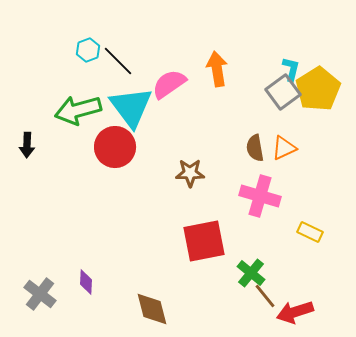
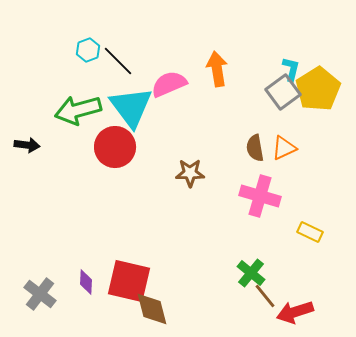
pink semicircle: rotated 12 degrees clockwise
black arrow: rotated 85 degrees counterclockwise
red square: moved 75 px left, 40 px down; rotated 24 degrees clockwise
